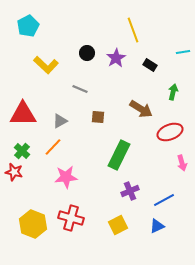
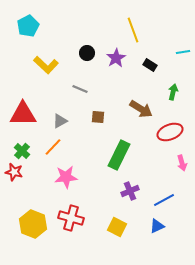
yellow square: moved 1 px left, 2 px down; rotated 36 degrees counterclockwise
